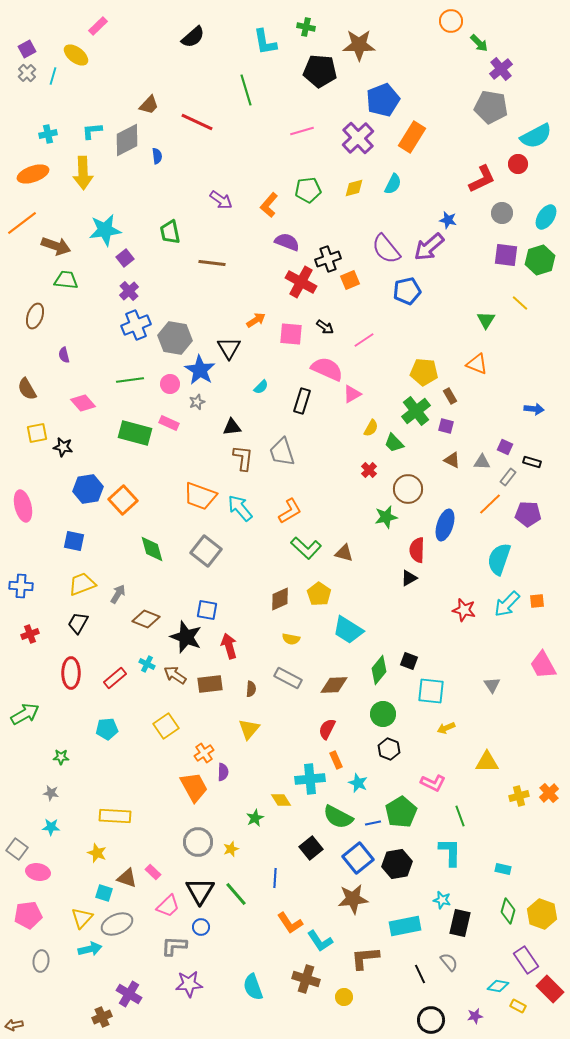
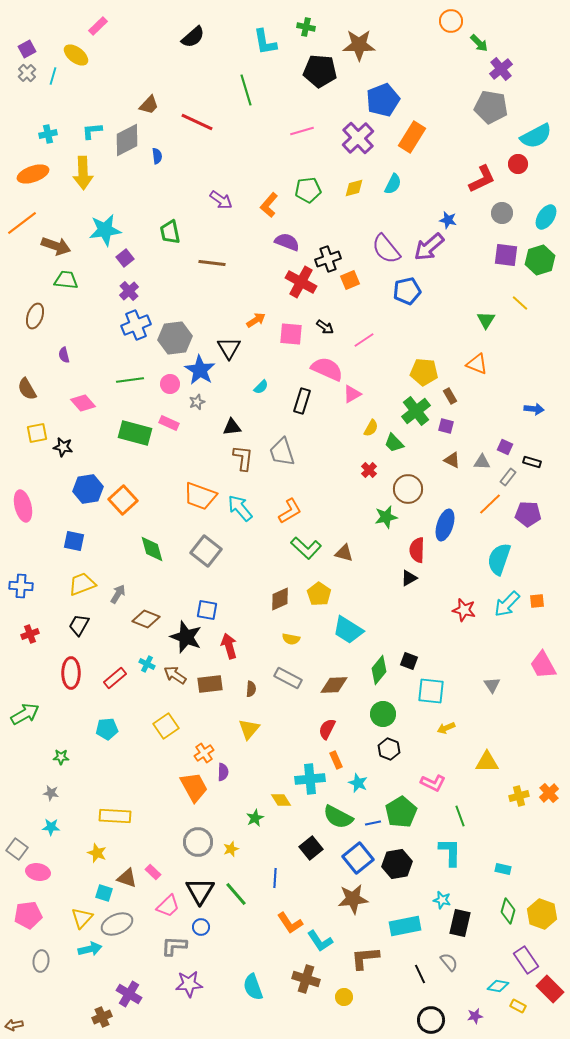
gray hexagon at (175, 338): rotated 16 degrees counterclockwise
black trapezoid at (78, 623): moved 1 px right, 2 px down
